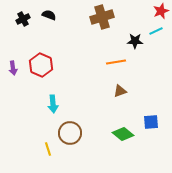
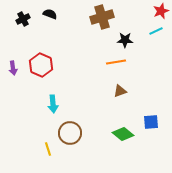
black semicircle: moved 1 px right, 1 px up
black star: moved 10 px left, 1 px up
